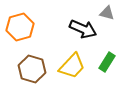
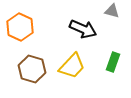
gray triangle: moved 5 px right, 2 px up
orange hexagon: rotated 20 degrees counterclockwise
green rectangle: moved 6 px right; rotated 12 degrees counterclockwise
